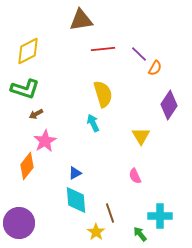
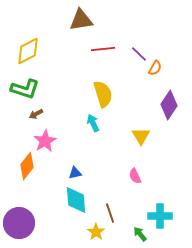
blue triangle: rotated 16 degrees clockwise
